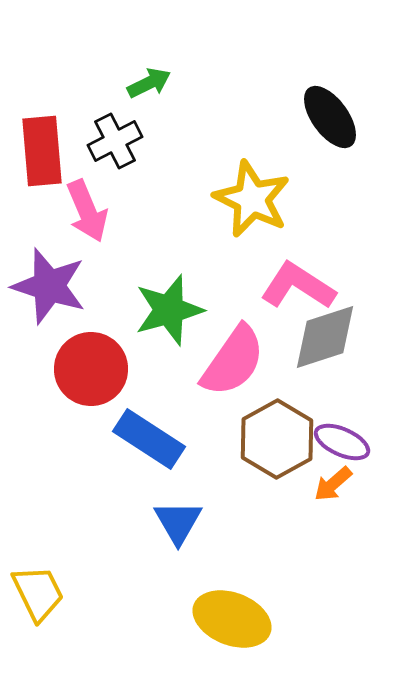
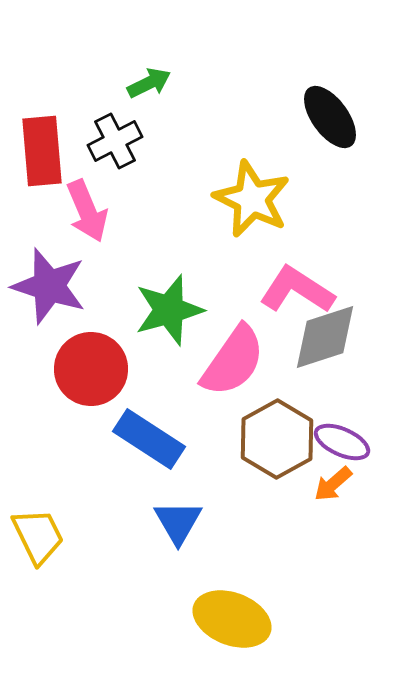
pink L-shape: moved 1 px left, 4 px down
yellow trapezoid: moved 57 px up
